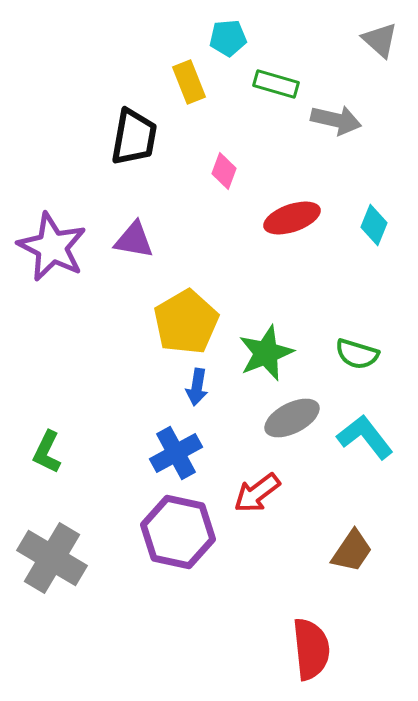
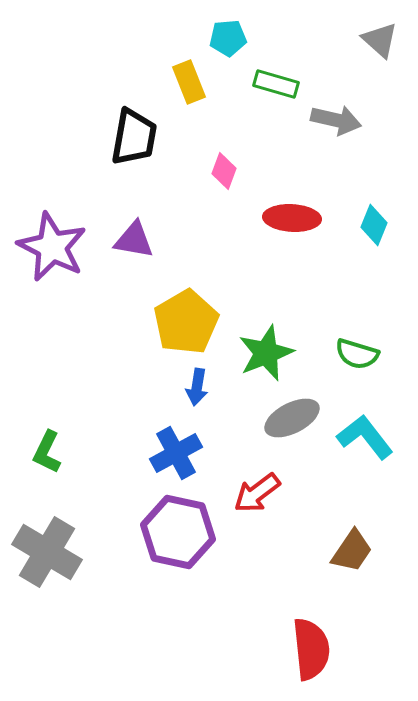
red ellipse: rotated 22 degrees clockwise
gray cross: moved 5 px left, 6 px up
